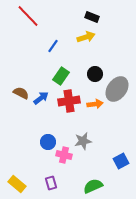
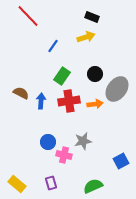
green rectangle: moved 1 px right
blue arrow: moved 3 px down; rotated 49 degrees counterclockwise
